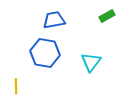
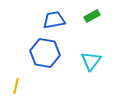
green rectangle: moved 15 px left
cyan triangle: moved 1 px up
yellow line: rotated 14 degrees clockwise
